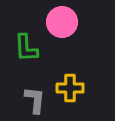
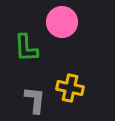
yellow cross: rotated 12 degrees clockwise
